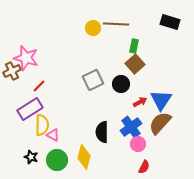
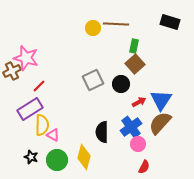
red arrow: moved 1 px left
